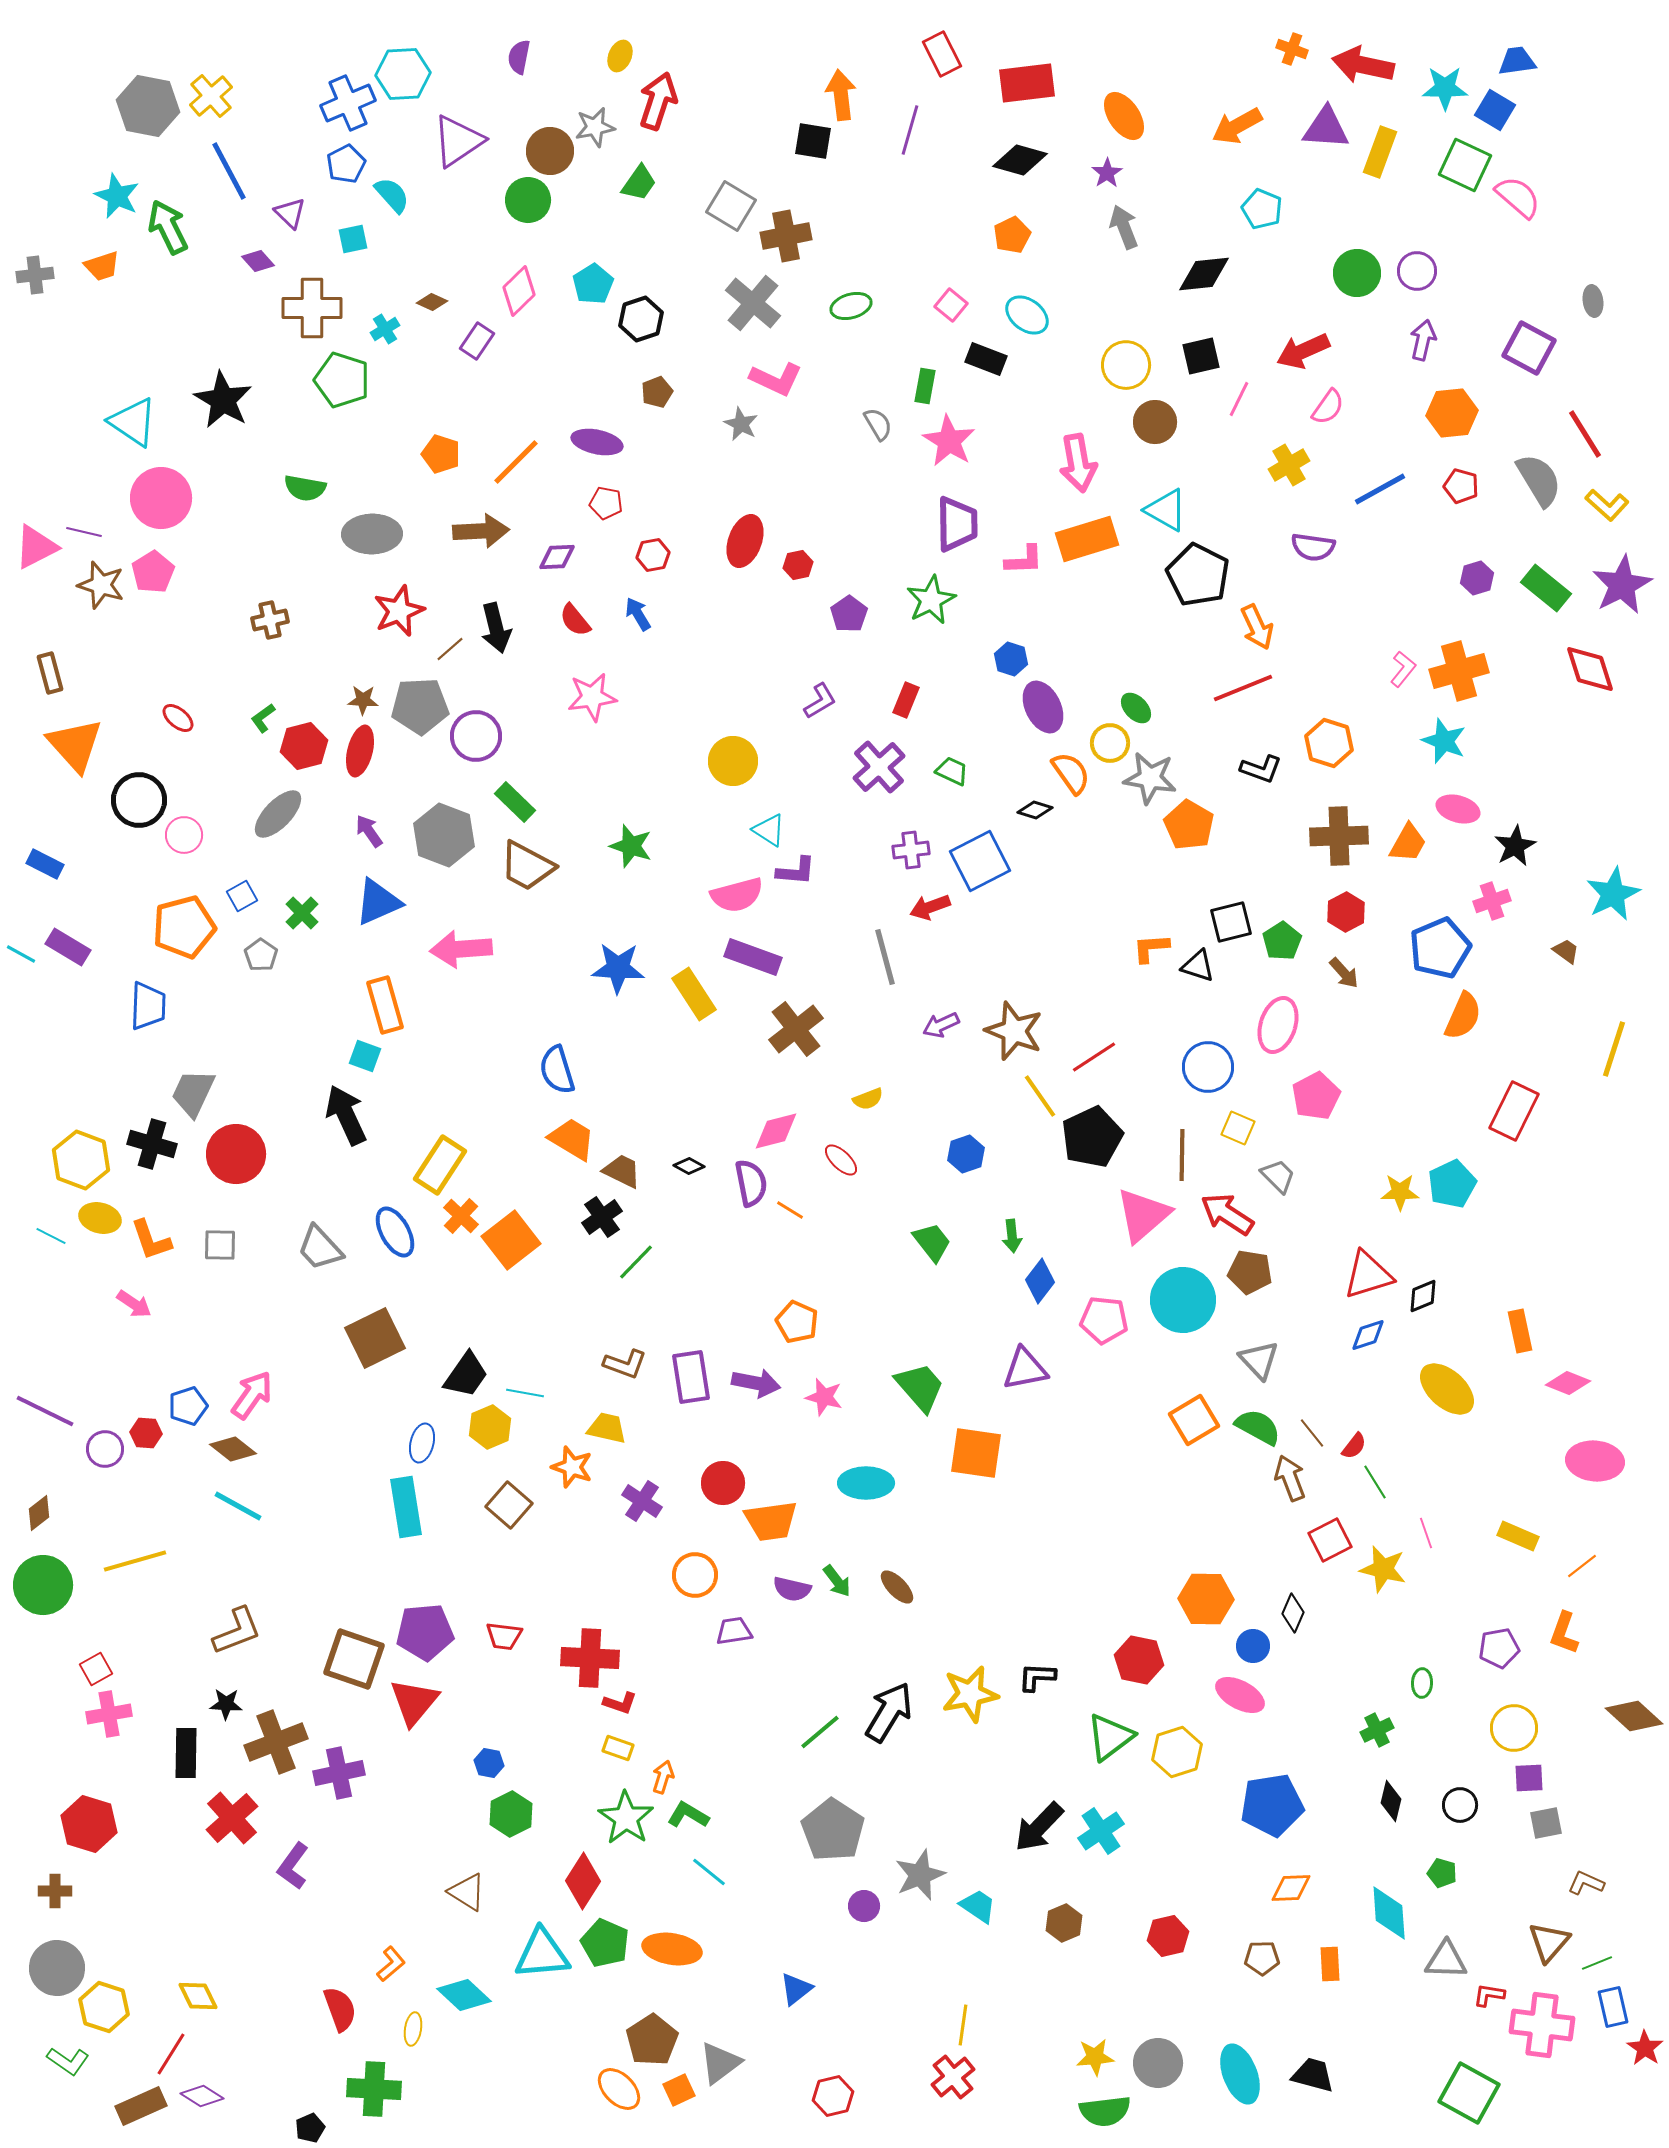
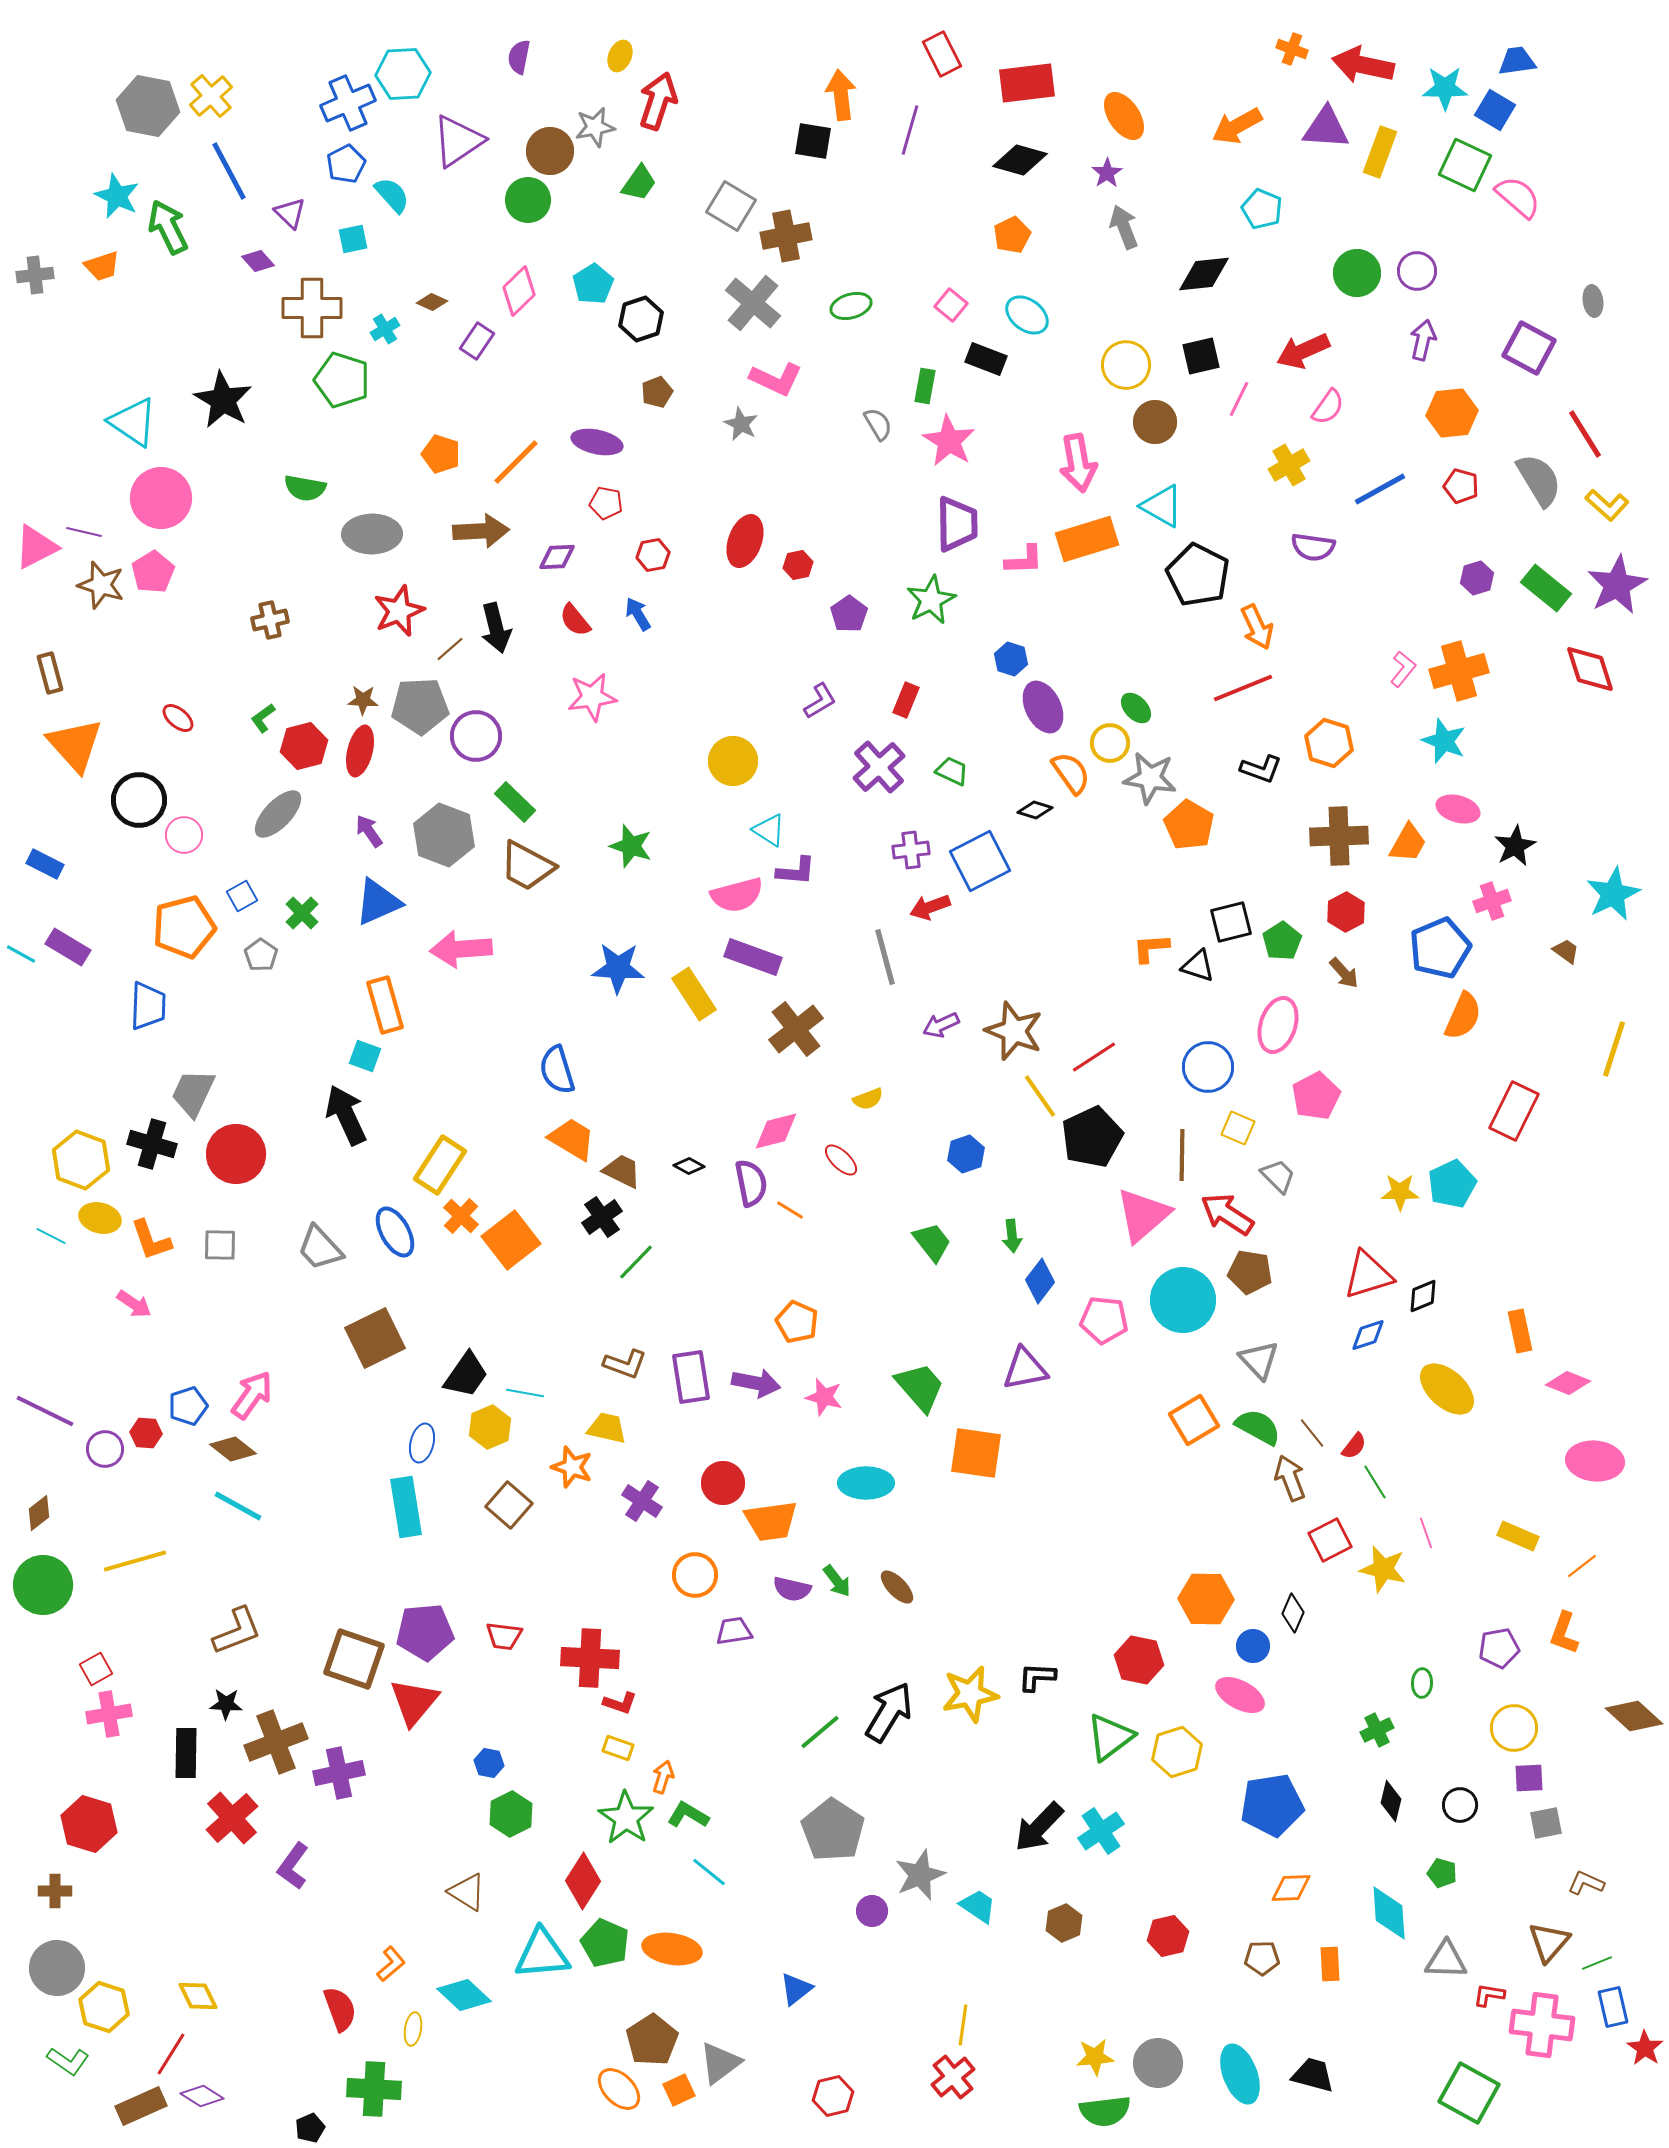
cyan triangle at (1166, 510): moved 4 px left, 4 px up
purple star at (1622, 585): moved 5 px left
purple circle at (864, 1906): moved 8 px right, 5 px down
